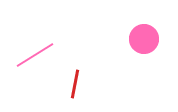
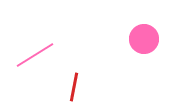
red line: moved 1 px left, 3 px down
